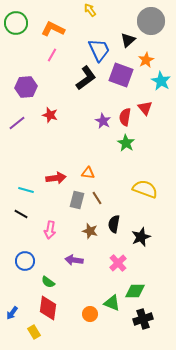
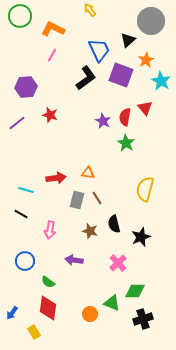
green circle: moved 4 px right, 7 px up
yellow semicircle: rotated 95 degrees counterclockwise
black semicircle: rotated 24 degrees counterclockwise
